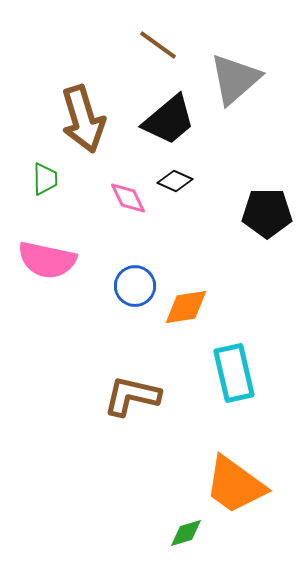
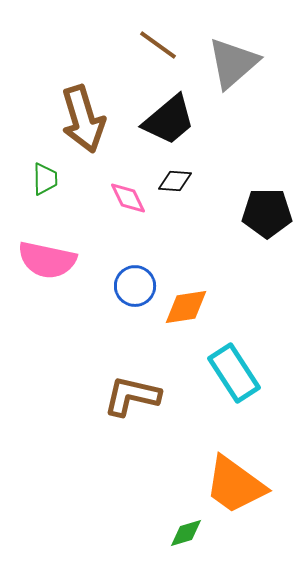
gray triangle: moved 2 px left, 16 px up
black diamond: rotated 20 degrees counterclockwise
cyan rectangle: rotated 20 degrees counterclockwise
